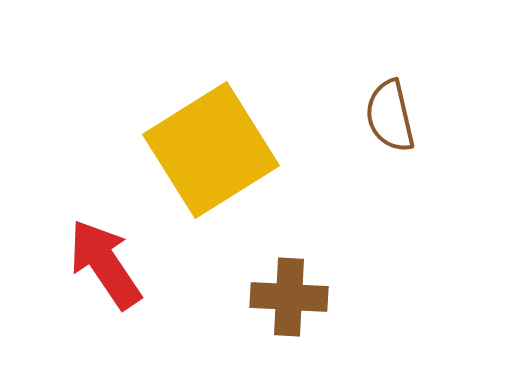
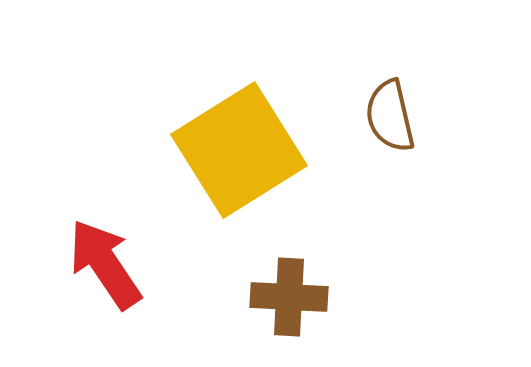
yellow square: moved 28 px right
